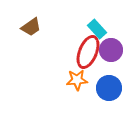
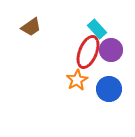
orange star: rotated 25 degrees counterclockwise
blue circle: moved 1 px down
